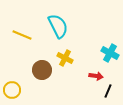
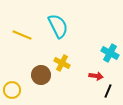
yellow cross: moved 3 px left, 5 px down
brown circle: moved 1 px left, 5 px down
